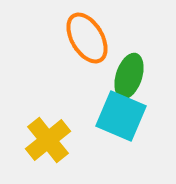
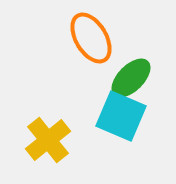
orange ellipse: moved 4 px right
green ellipse: moved 2 px right, 2 px down; rotated 27 degrees clockwise
